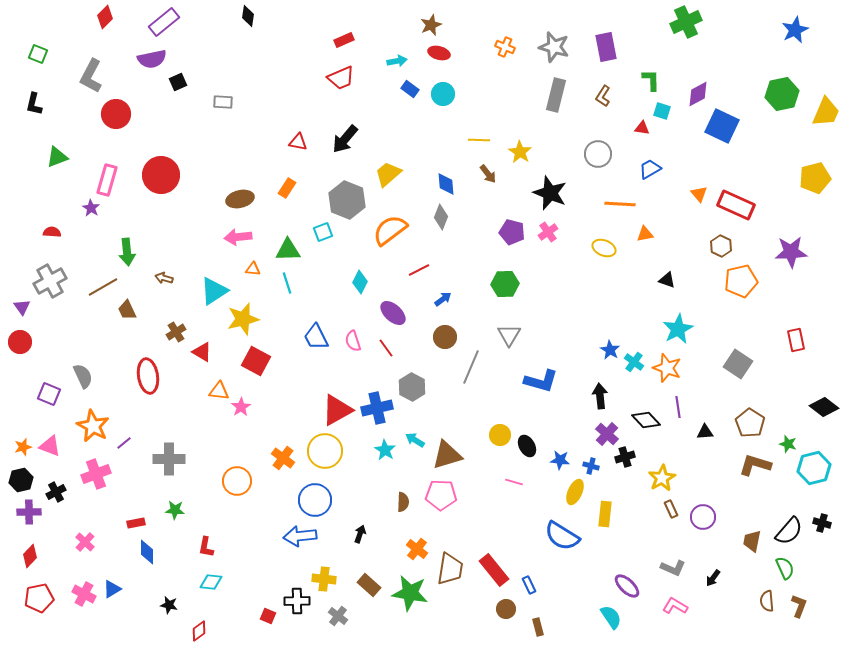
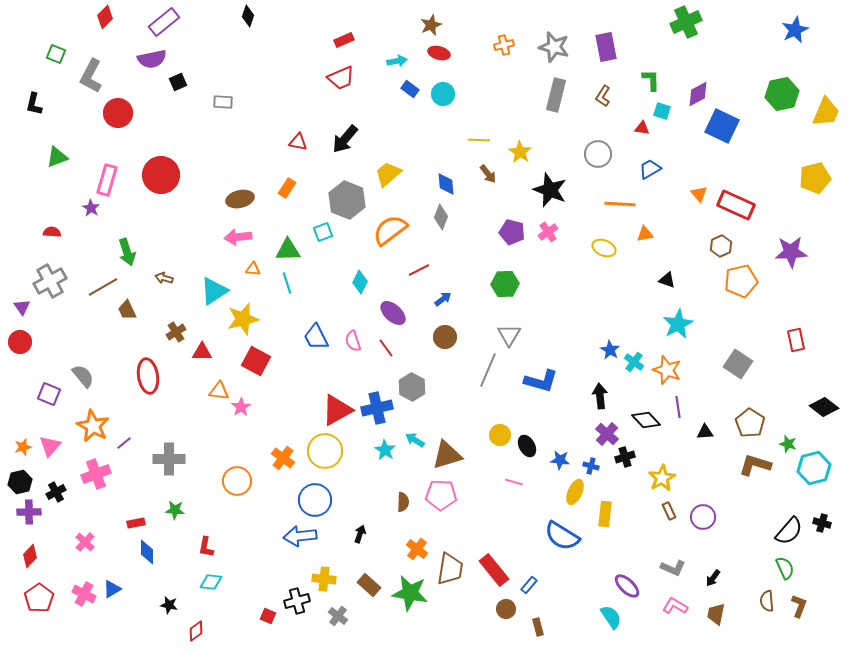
black diamond at (248, 16): rotated 10 degrees clockwise
orange cross at (505, 47): moved 1 px left, 2 px up; rotated 36 degrees counterclockwise
green square at (38, 54): moved 18 px right
red circle at (116, 114): moved 2 px right, 1 px up
black star at (550, 193): moved 3 px up
brown hexagon at (721, 246): rotated 10 degrees clockwise
green arrow at (127, 252): rotated 12 degrees counterclockwise
cyan star at (678, 329): moved 5 px up
red triangle at (202, 352): rotated 30 degrees counterclockwise
gray line at (471, 367): moved 17 px right, 3 px down
orange star at (667, 368): moved 2 px down
gray semicircle at (83, 376): rotated 15 degrees counterclockwise
pink triangle at (50, 446): rotated 50 degrees clockwise
black hexagon at (21, 480): moved 1 px left, 2 px down
brown rectangle at (671, 509): moved 2 px left, 2 px down
brown trapezoid at (752, 541): moved 36 px left, 73 px down
blue rectangle at (529, 585): rotated 66 degrees clockwise
red pentagon at (39, 598): rotated 24 degrees counterclockwise
black cross at (297, 601): rotated 15 degrees counterclockwise
red diamond at (199, 631): moved 3 px left
